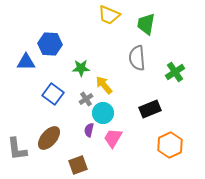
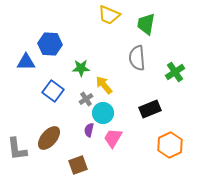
blue square: moved 3 px up
